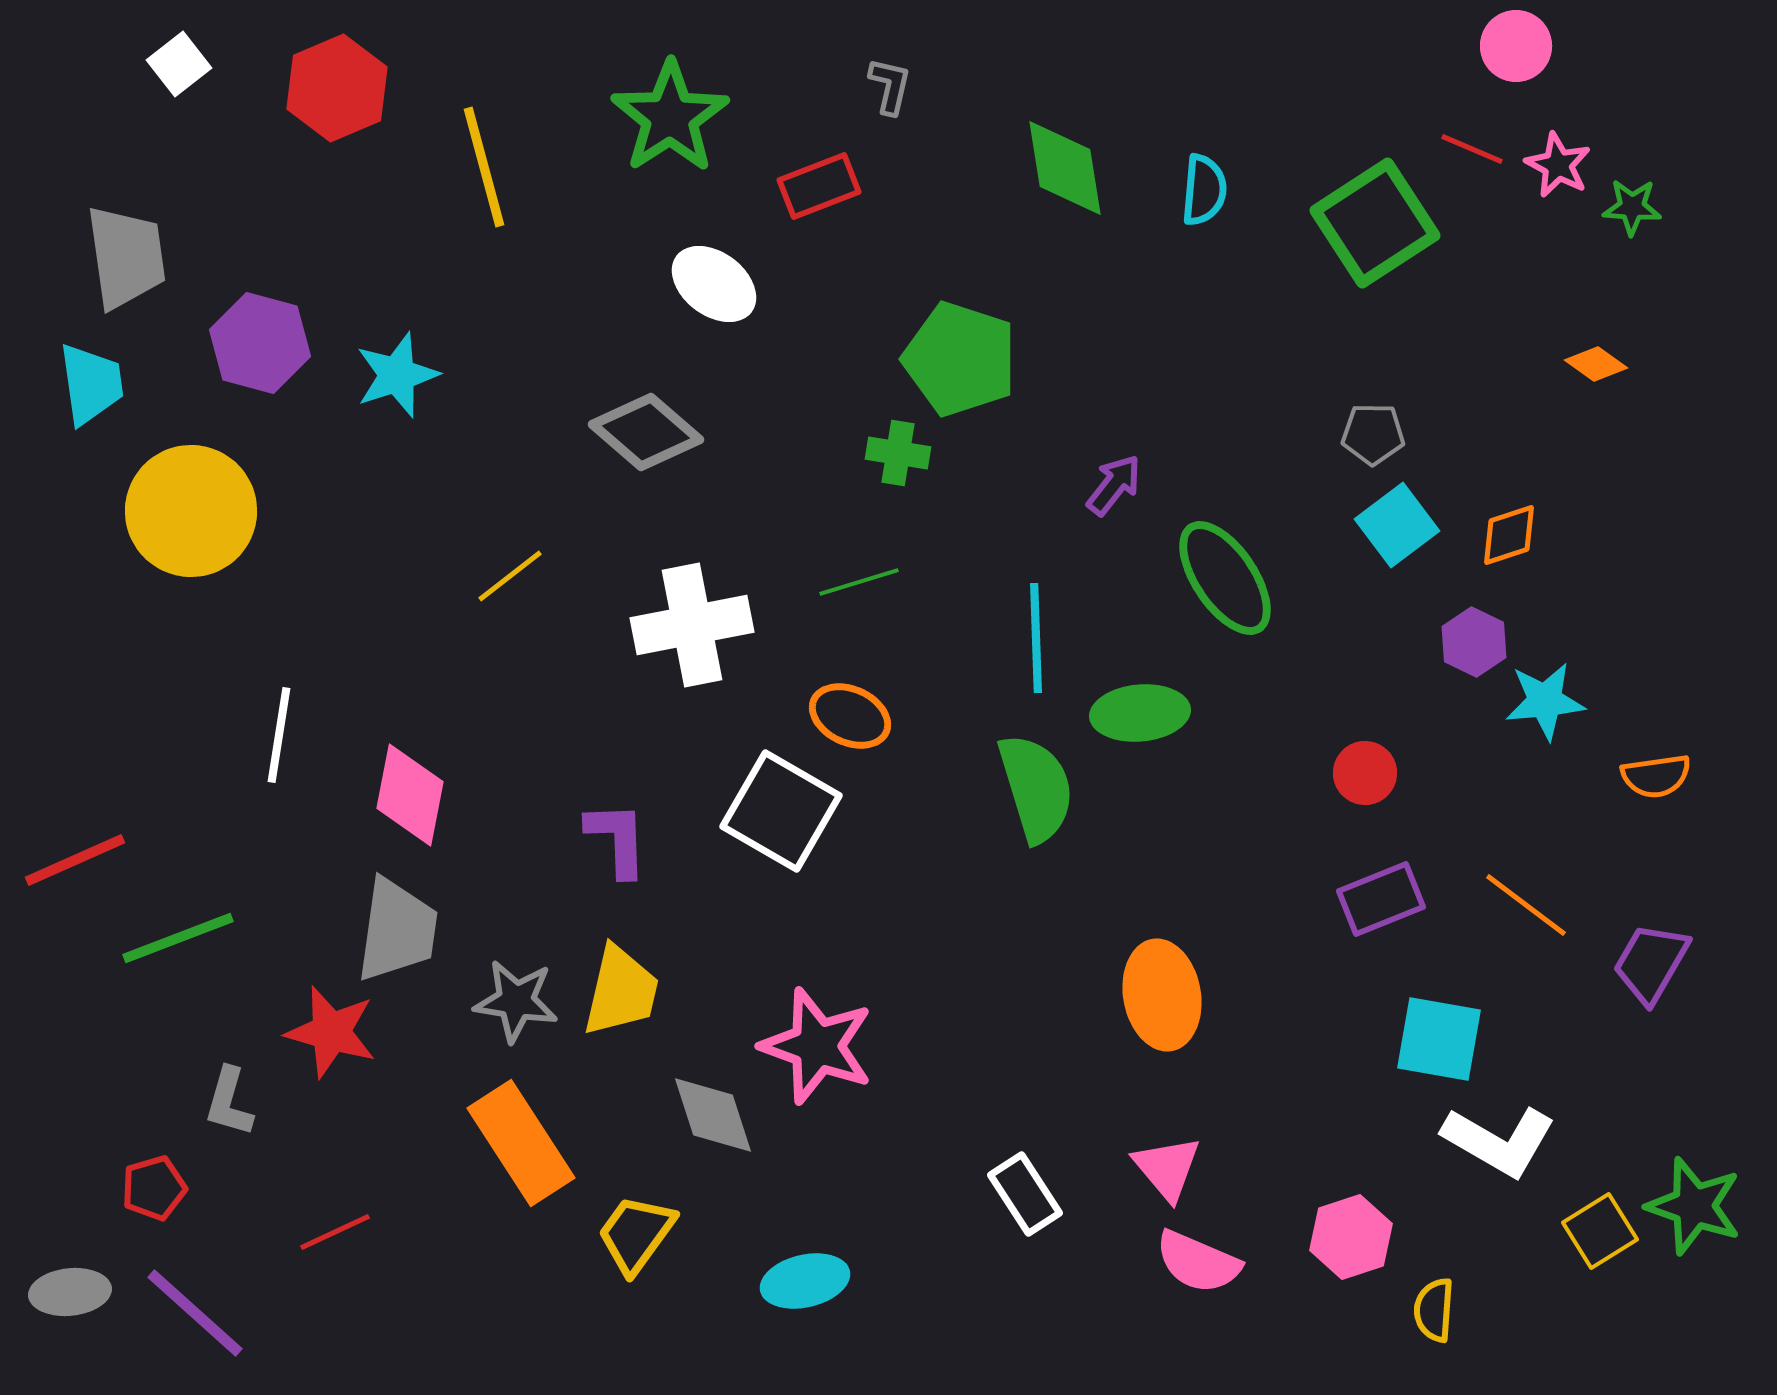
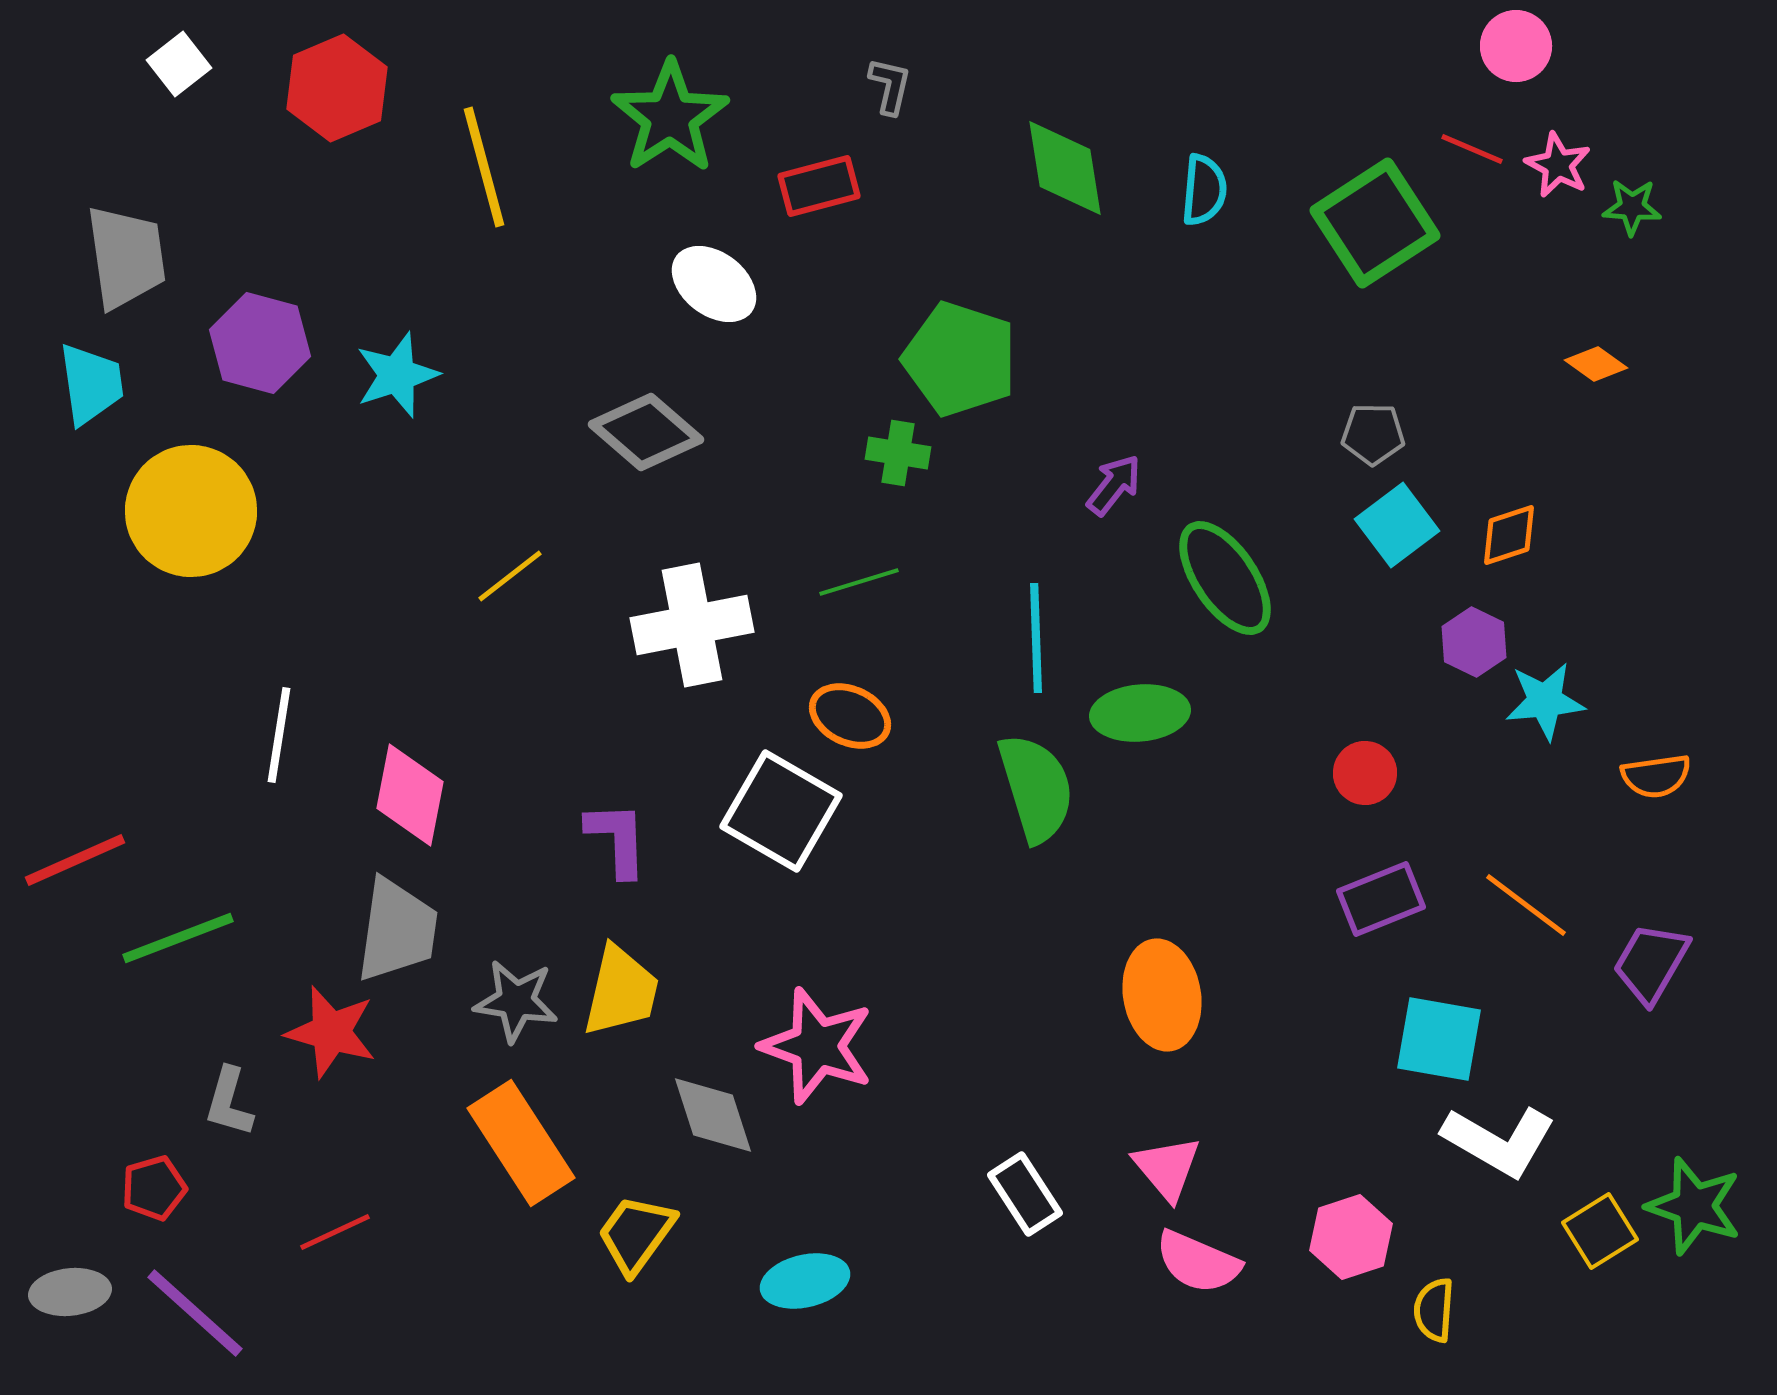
red rectangle at (819, 186): rotated 6 degrees clockwise
